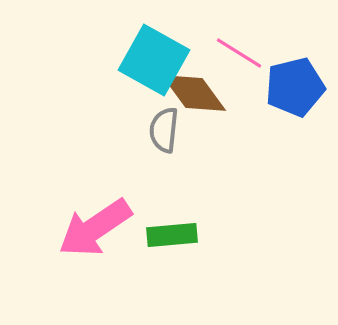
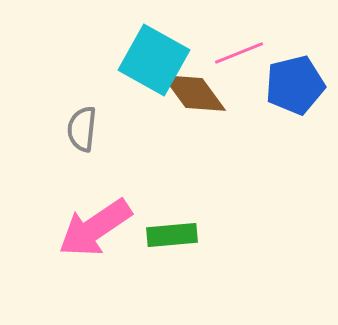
pink line: rotated 54 degrees counterclockwise
blue pentagon: moved 2 px up
gray semicircle: moved 82 px left, 1 px up
